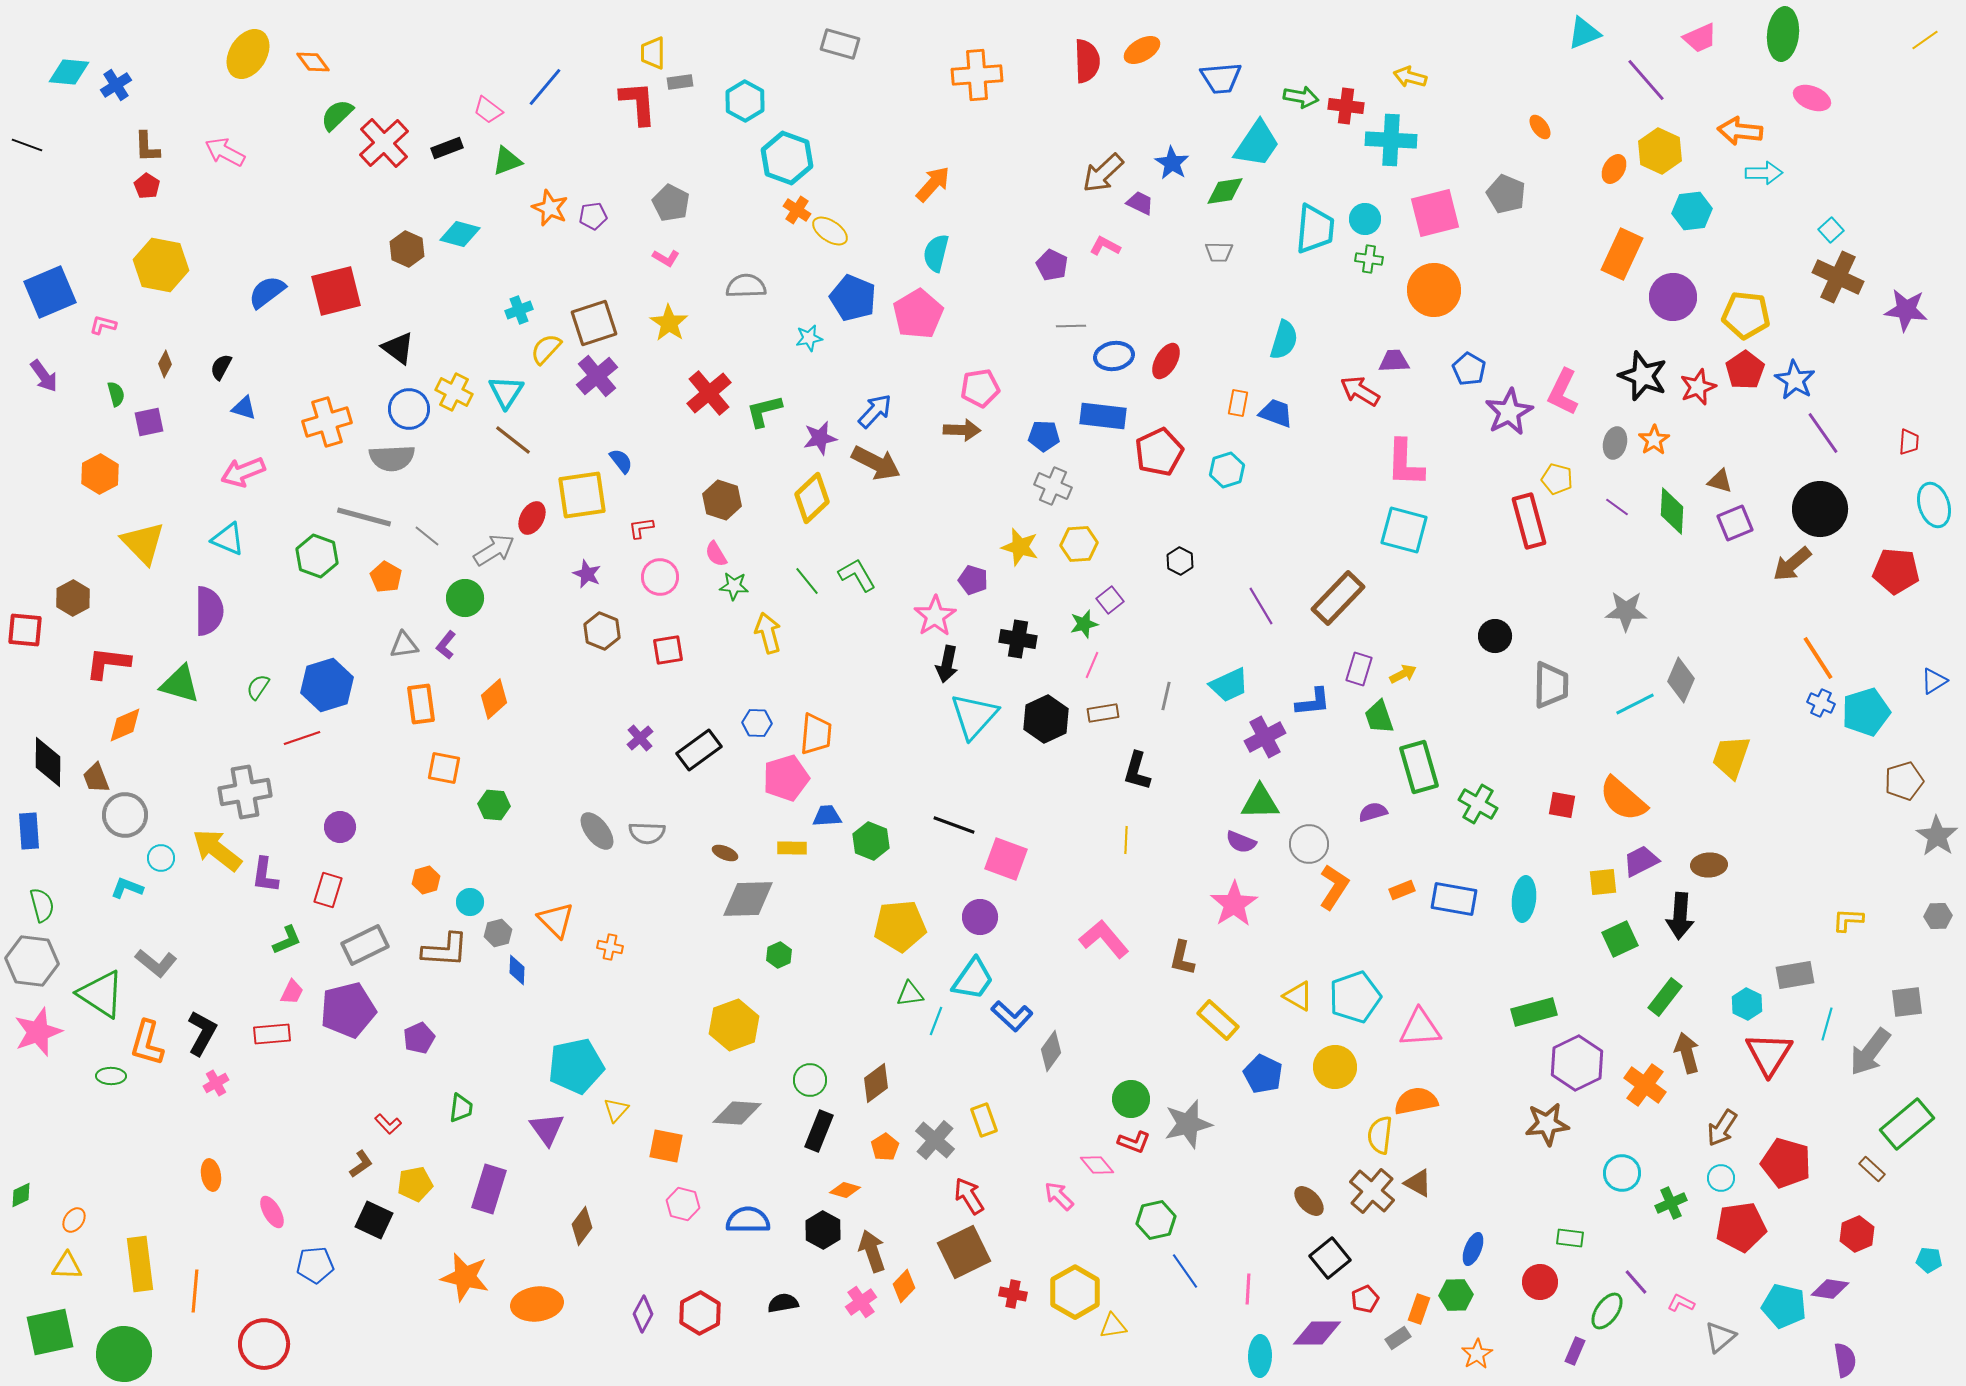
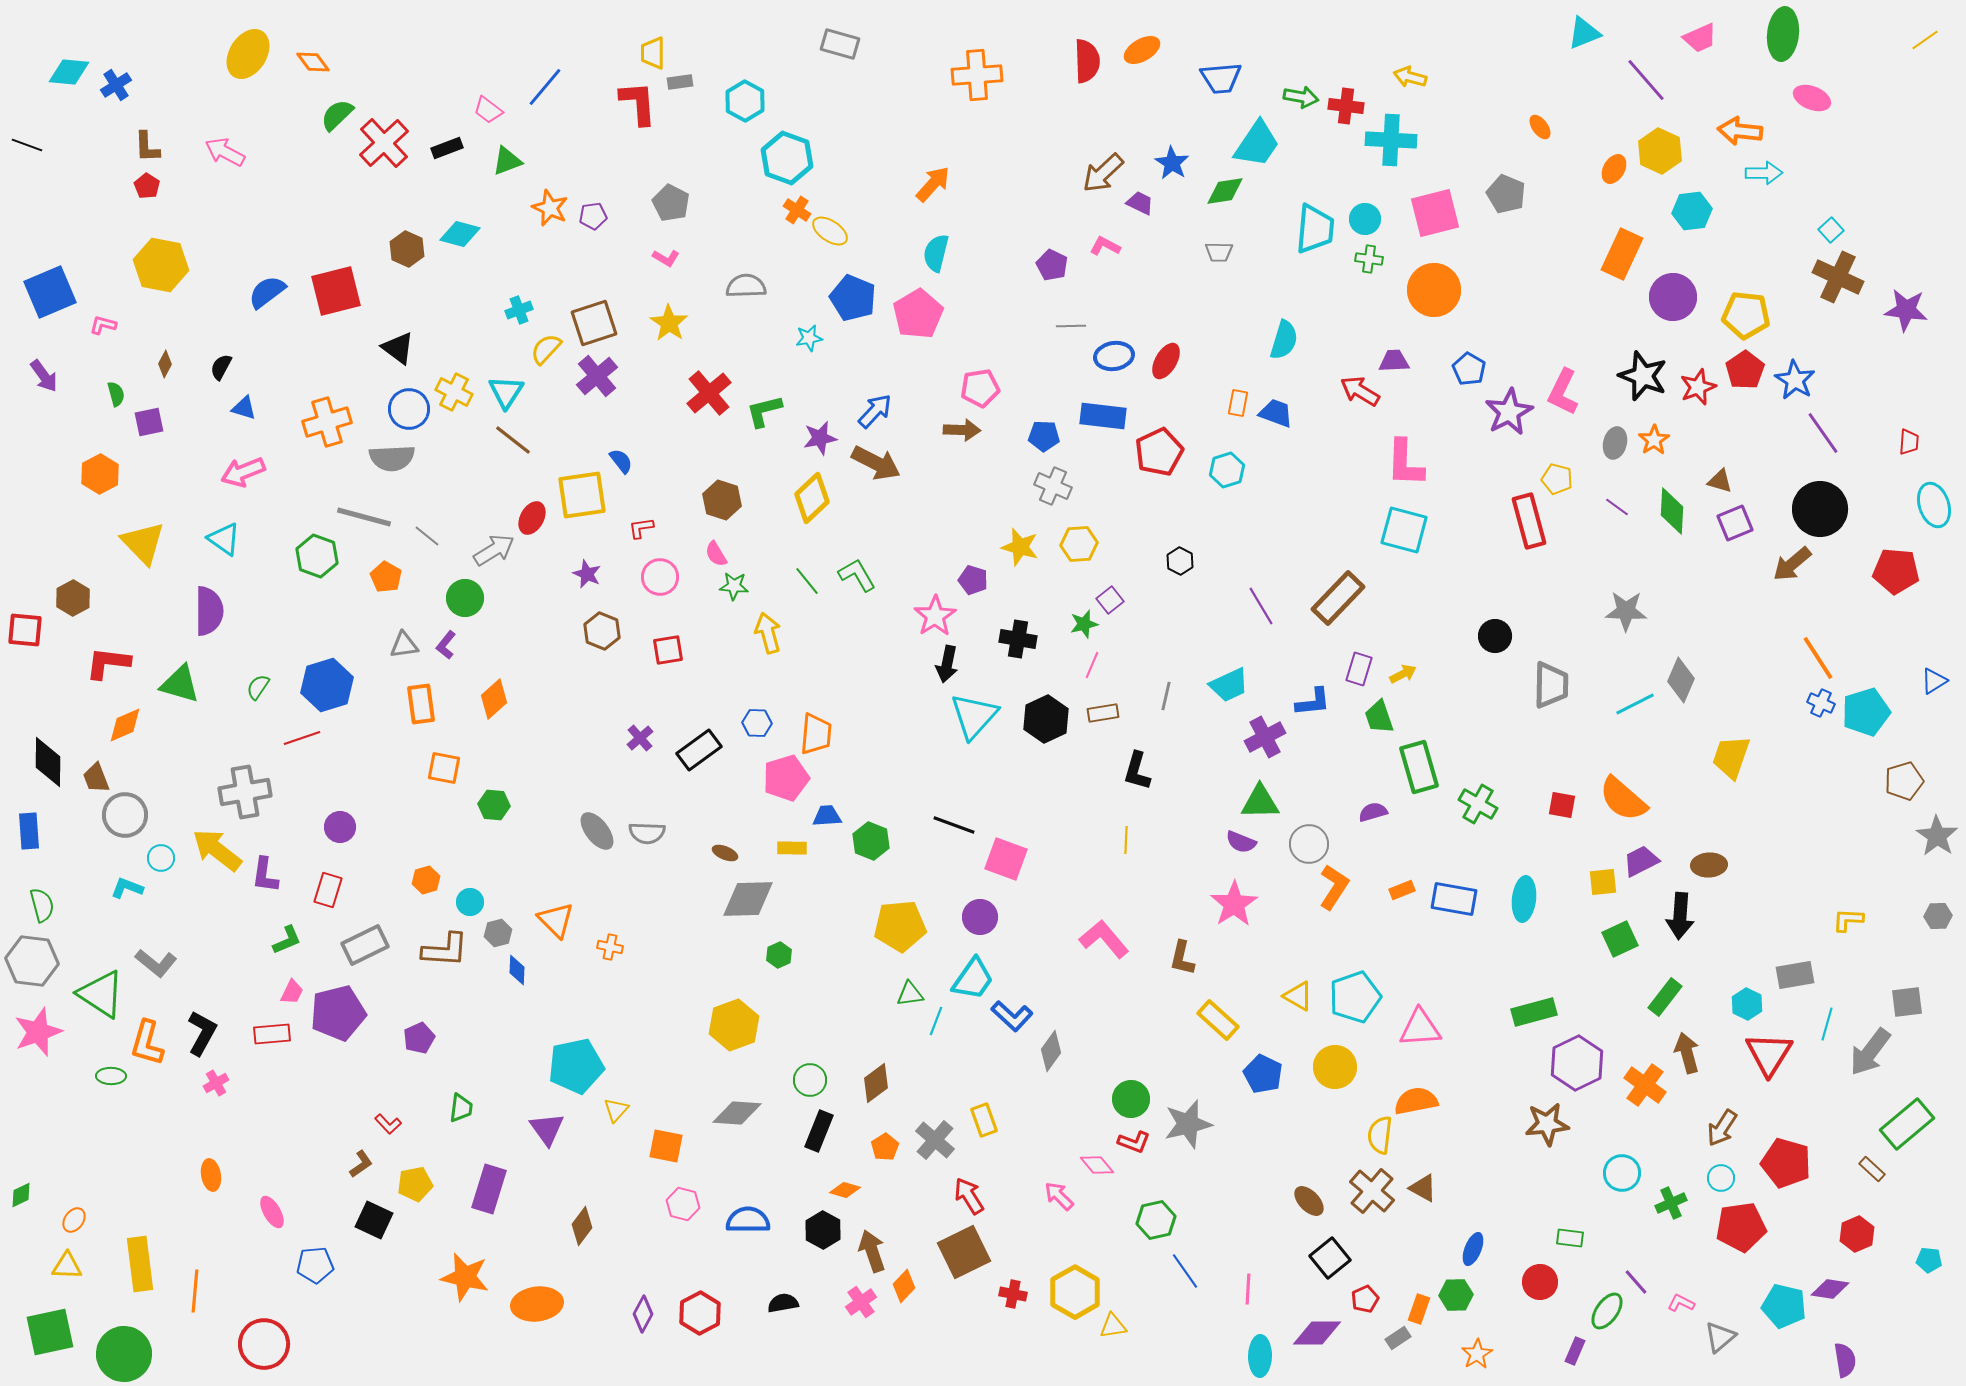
cyan triangle at (228, 539): moved 4 px left; rotated 12 degrees clockwise
purple pentagon at (348, 1010): moved 10 px left, 3 px down
brown triangle at (1418, 1183): moved 5 px right, 5 px down
